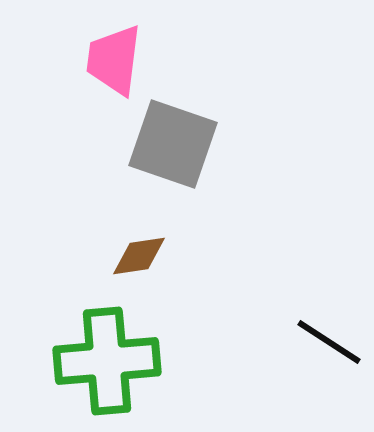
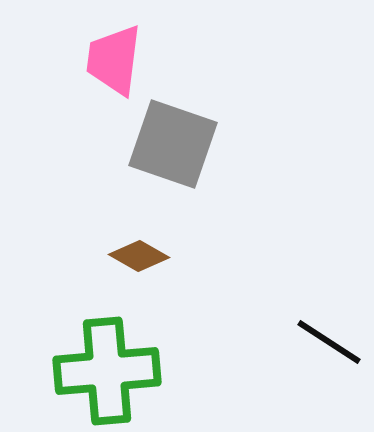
brown diamond: rotated 38 degrees clockwise
green cross: moved 10 px down
